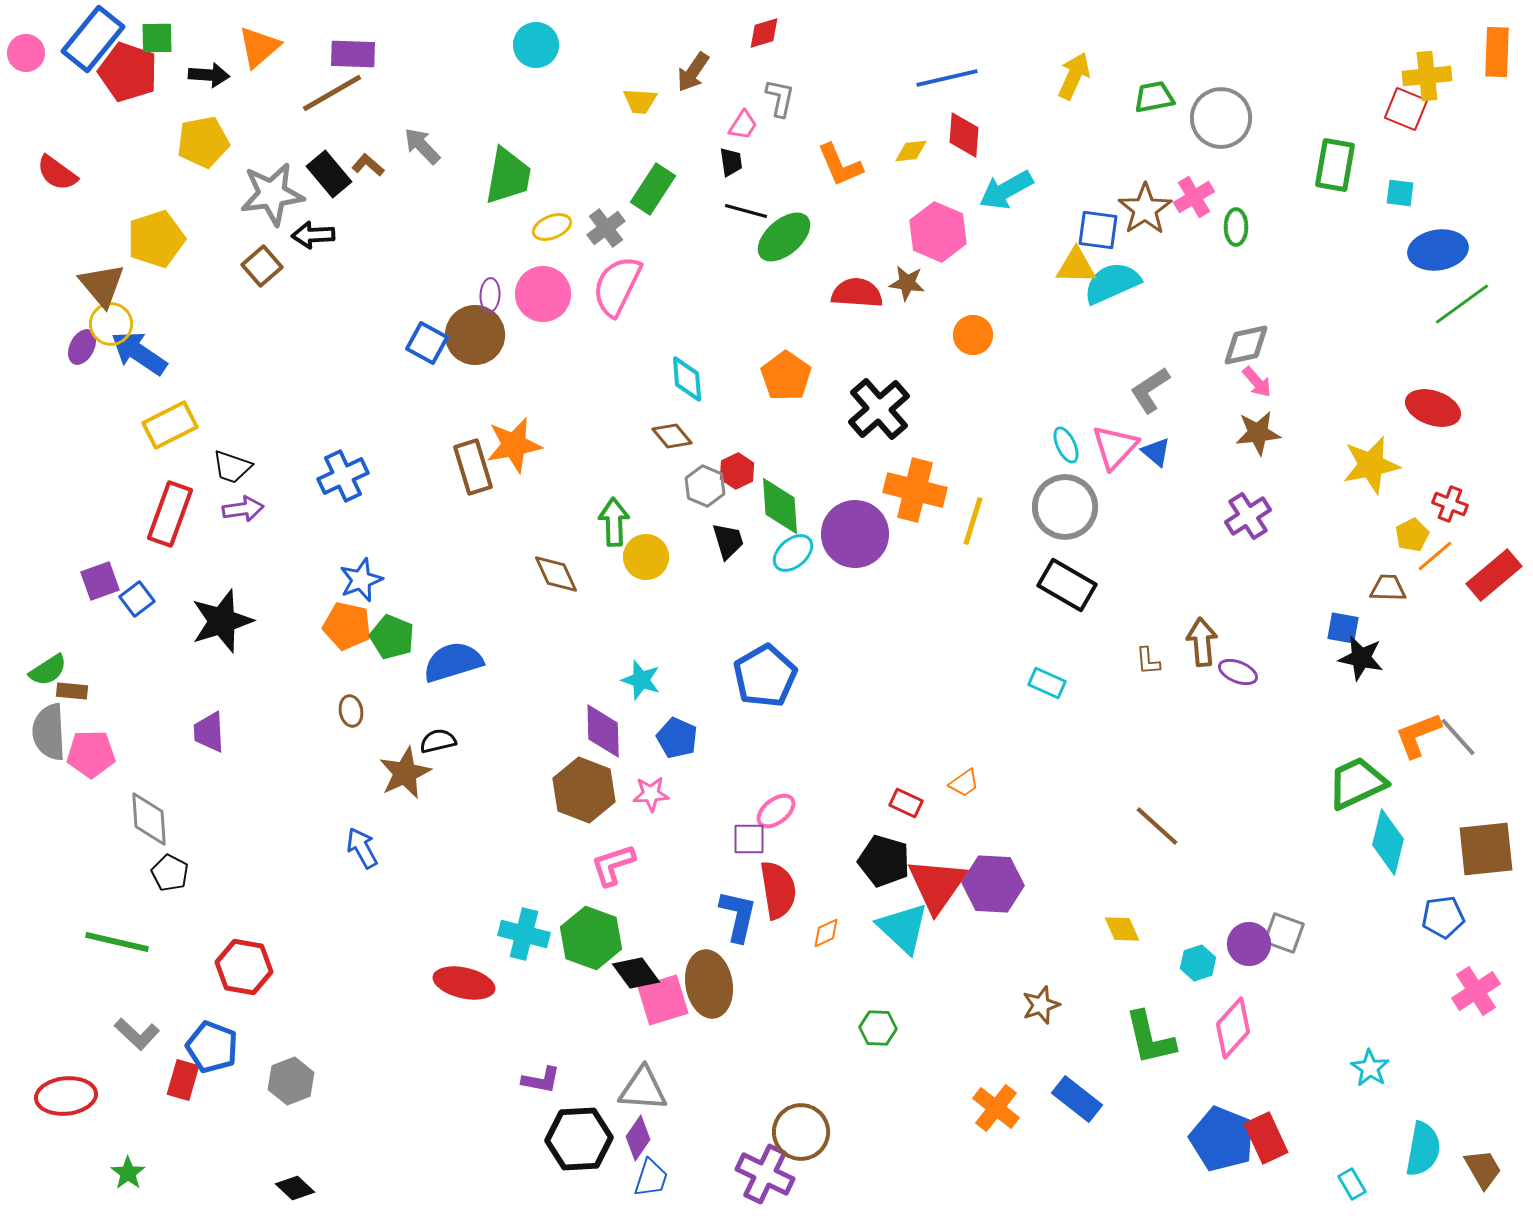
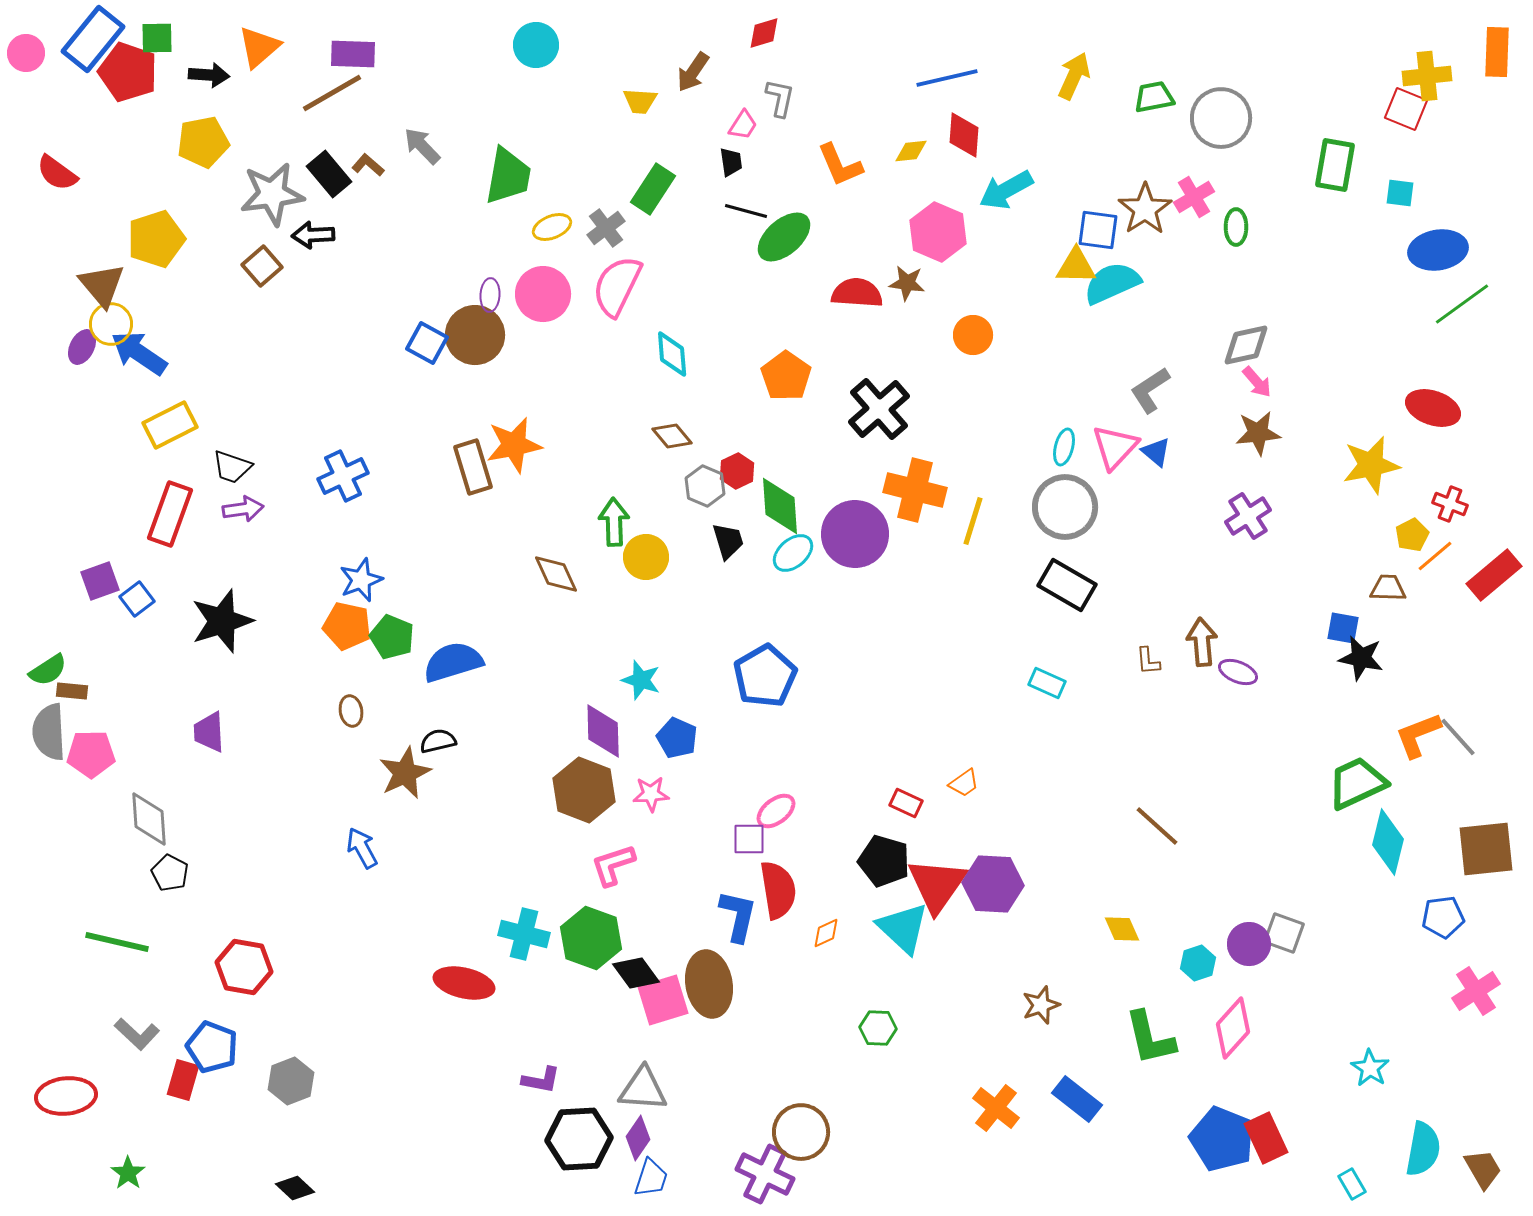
cyan diamond at (687, 379): moved 15 px left, 25 px up
cyan ellipse at (1066, 445): moved 2 px left, 2 px down; rotated 39 degrees clockwise
